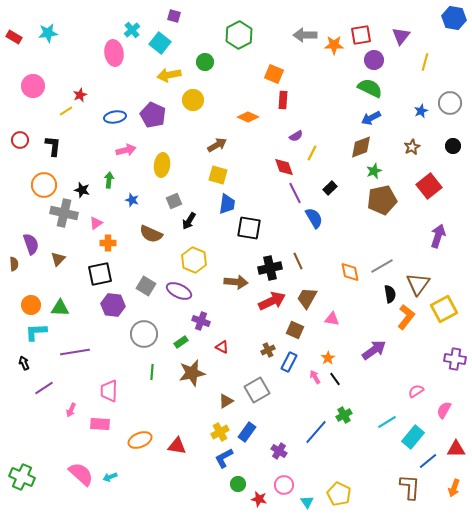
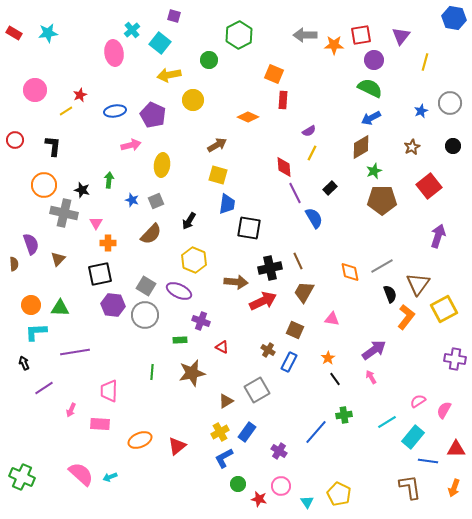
red rectangle at (14, 37): moved 4 px up
green circle at (205, 62): moved 4 px right, 2 px up
pink circle at (33, 86): moved 2 px right, 4 px down
blue ellipse at (115, 117): moved 6 px up
purple semicircle at (296, 136): moved 13 px right, 5 px up
red circle at (20, 140): moved 5 px left
brown diamond at (361, 147): rotated 10 degrees counterclockwise
pink arrow at (126, 150): moved 5 px right, 5 px up
red diamond at (284, 167): rotated 15 degrees clockwise
brown pentagon at (382, 200): rotated 12 degrees clockwise
gray square at (174, 201): moved 18 px left
pink triangle at (96, 223): rotated 24 degrees counterclockwise
brown semicircle at (151, 234): rotated 70 degrees counterclockwise
black semicircle at (390, 294): rotated 12 degrees counterclockwise
brown trapezoid at (307, 298): moved 3 px left, 6 px up
red arrow at (272, 301): moved 9 px left
gray circle at (144, 334): moved 1 px right, 19 px up
green rectangle at (181, 342): moved 1 px left, 2 px up; rotated 32 degrees clockwise
brown cross at (268, 350): rotated 32 degrees counterclockwise
pink arrow at (315, 377): moved 56 px right
pink semicircle at (416, 391): moved 2 px right, 10 px down
green cross at (344, 415): rotated 21 degrees clockwise
red triangle at (177, 446): rotated 48 degrees counterclockwise
blue line at (428, 461): rotated 48 degrees clockwise
pink circle at (284, 485): moved 3 px left, 1 px down
brown L-shape at (410, 487): rotated 12 degrees counterclockwise
